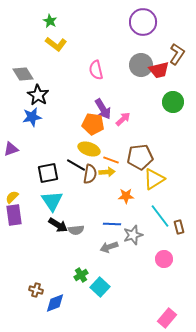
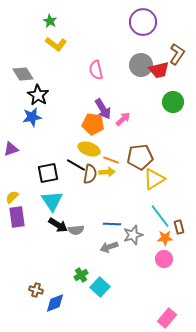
orange star: moved 39 px right, 42 px down
purple rectangle: moved 3 px right, 2 px down
